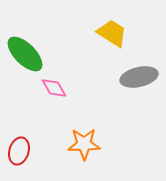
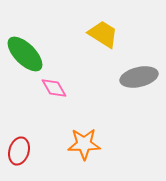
yellow trapezoid: moved 9 px left, 1 px down
